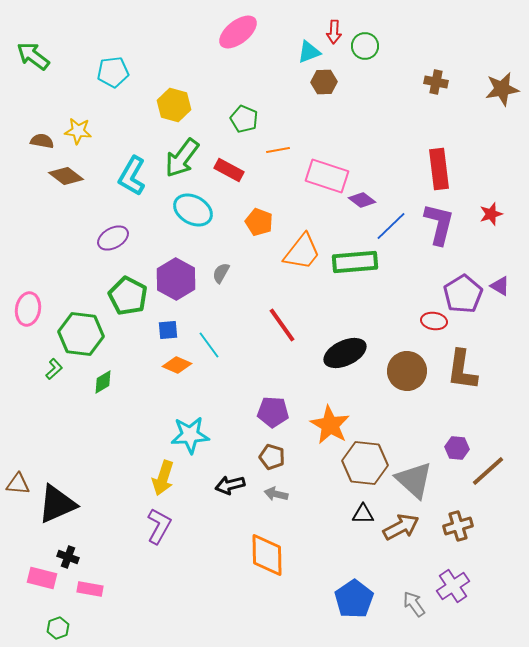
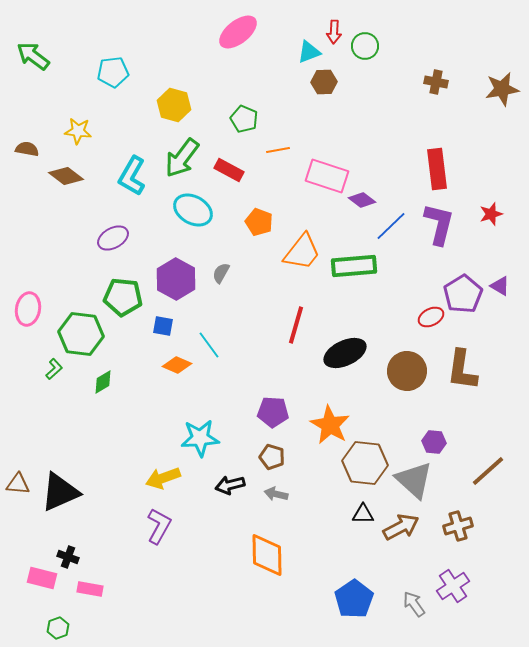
brown semicircle at (42, 141): moved 15 px left, 8 px down
red rectangle at (439, 169): moved 2 px left
green rectangle at (355, 262): moved 1 px left, 4 px down
green pentagon at (128, 296): moved 5 px left, 1 px down; rotated 21 degrees counterclockwise
red ellipse at (434, 321): moved 3 px left, 4 px up; rotated 35 degrees counterclockwise
red line at (282, 325): moved 14 px right; rotated 51 degrees clockwise
blue square at (168, 330): moved 5 px left, 4 px up; rotated 15 degrees clockwise
cyan star at (190, 435): moved 10 px right, 3 px down
purple hexagon at (457, 448): moved 23 px left, 6 px up
yellow arrow at (163, 478): rotated 52 degrees clockwise
black triangle at (57, 504): moved 3 px right, 12 px up
